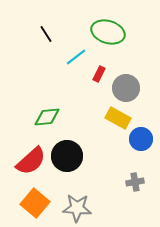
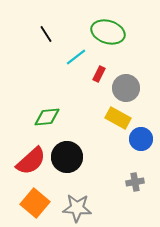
black circle: moved 1 px down
